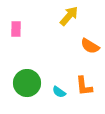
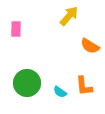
cyan semicircle: moved 1 px right
